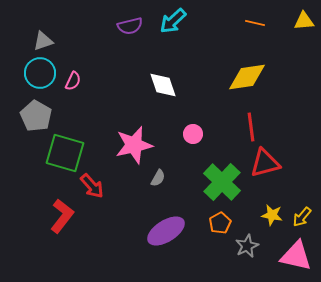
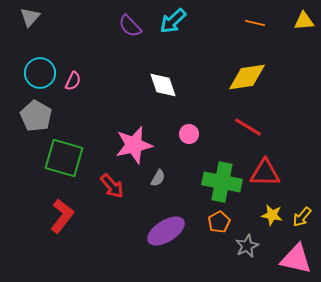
purple semicircle: rotated 60 degrees clockwise
gray triangle: moved 13 px left, 24 px up; rotated 30 degrees counterclockwise
red line: moved 3 px left; rotated 52 degrees counterclockwise
pink circle: moved 4 px left
green square: moved 1 px left, 5 px down
red triangle: moved 10 px down; rotated 16 degrees clockwise
green cross: rotated 33 degrees counterclockwise
red arrow: moved 20 px right
orange pentagon: moved 1 px left, 1 px up
pink triangle: moved 3 px down
